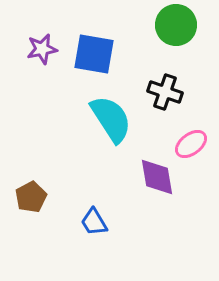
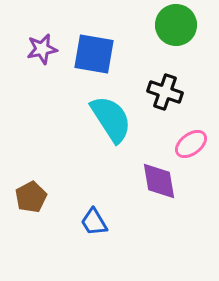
purple diamond: moved 2 px right, 4 px down
